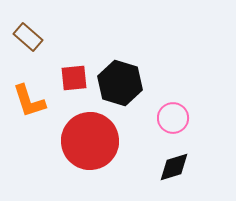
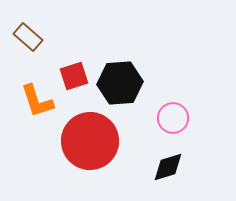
red square: moved 2 px up; rotated 12 degrees counterclockwise
black hexagon: rotated 21 degrees counterclockwise
orange L-shape: moved 8 px right
black diamond: moved 6 px left
